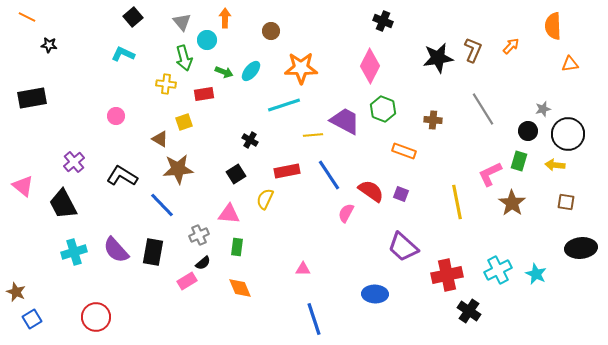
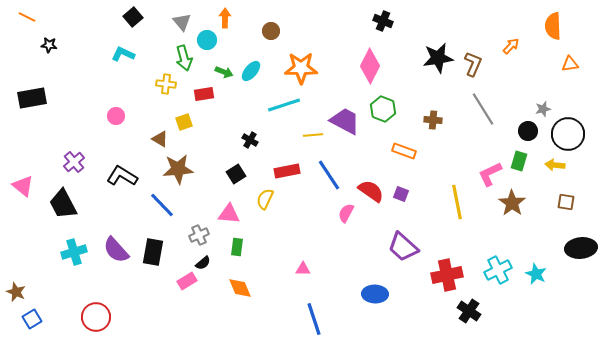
brown L-shape at (473, 50): moved 14 px down
